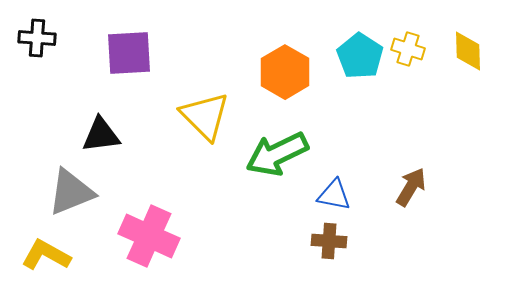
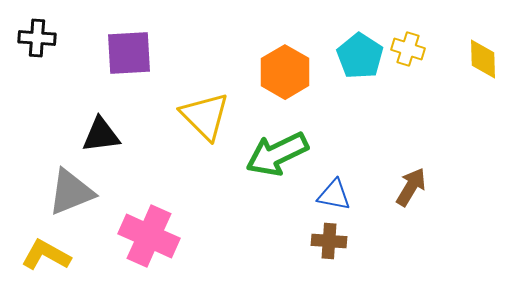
yellow diamond: moved 15 px right, 8 px down
